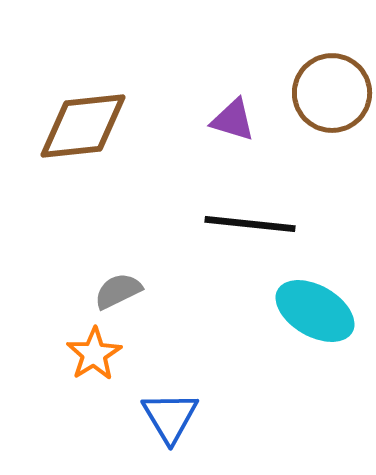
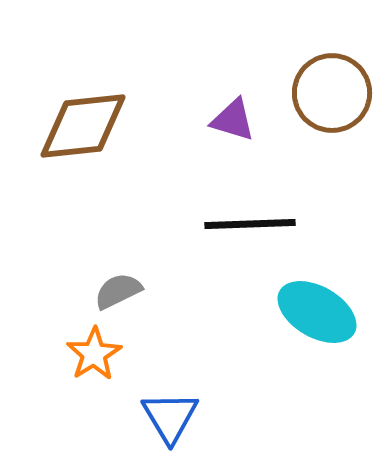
black line: rotated 8 degrees counterclockwise
cyan ellipse: moved 2 px right, 1 px down
